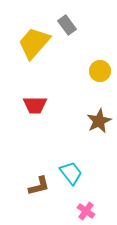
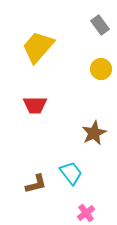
gray rectangle: moved 33 px right
yellow trapezoid: moved 4 px right, 4 px down
yellow circle: moved 1 px right, 2 px up
brown star: moved 5 px left, 12 px down
brown L-shape: moved 3 px left, 2 px up
pink cross: moved 2 px down; rotated 18 degrees clockwise
